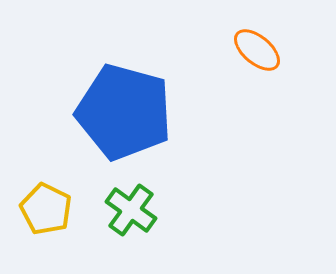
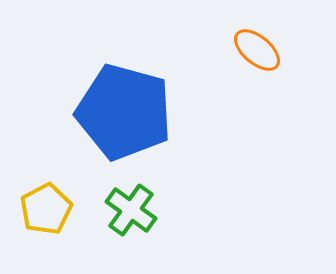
yellow pentagon: rotated 18 degrees clockwise
